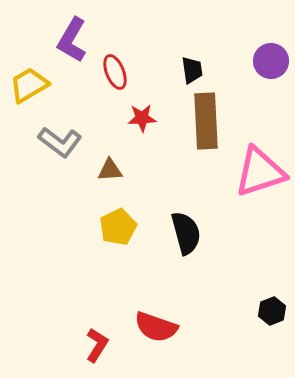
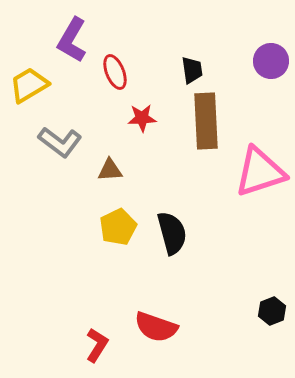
black semicircle: moved 14 px left
